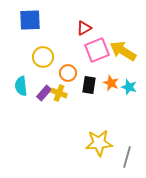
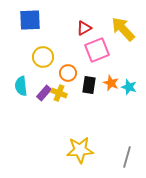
yellow arrow: moved 22 px up; rotated 16 degrees clockwise
yellow star: moved 19 px left, 7 px down
